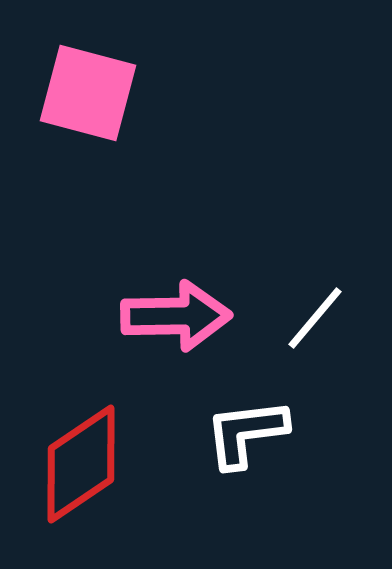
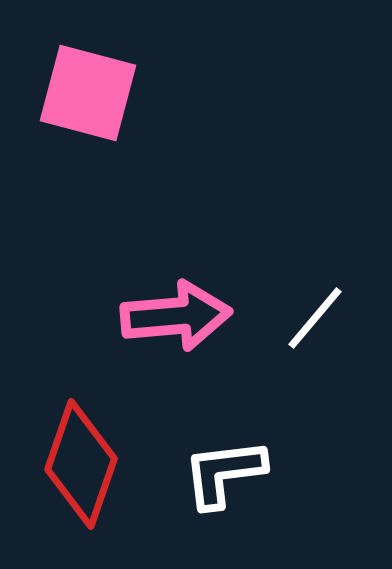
pink arrow: rotated 4 degrees counterclockwise
white L-shape: moved 22 px left, 40 px down
red diamond: rotated 37 degrees counterclockwise
